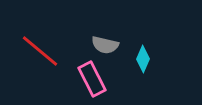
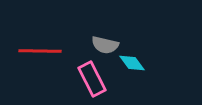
red line: rotated 39 degrees counterclockwise
cyan diamond: moved 11 px left, 4 px down; rotated 60 degrees counterclockwise
